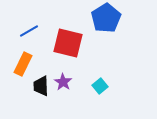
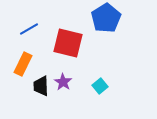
blue line: moved 2 px up
